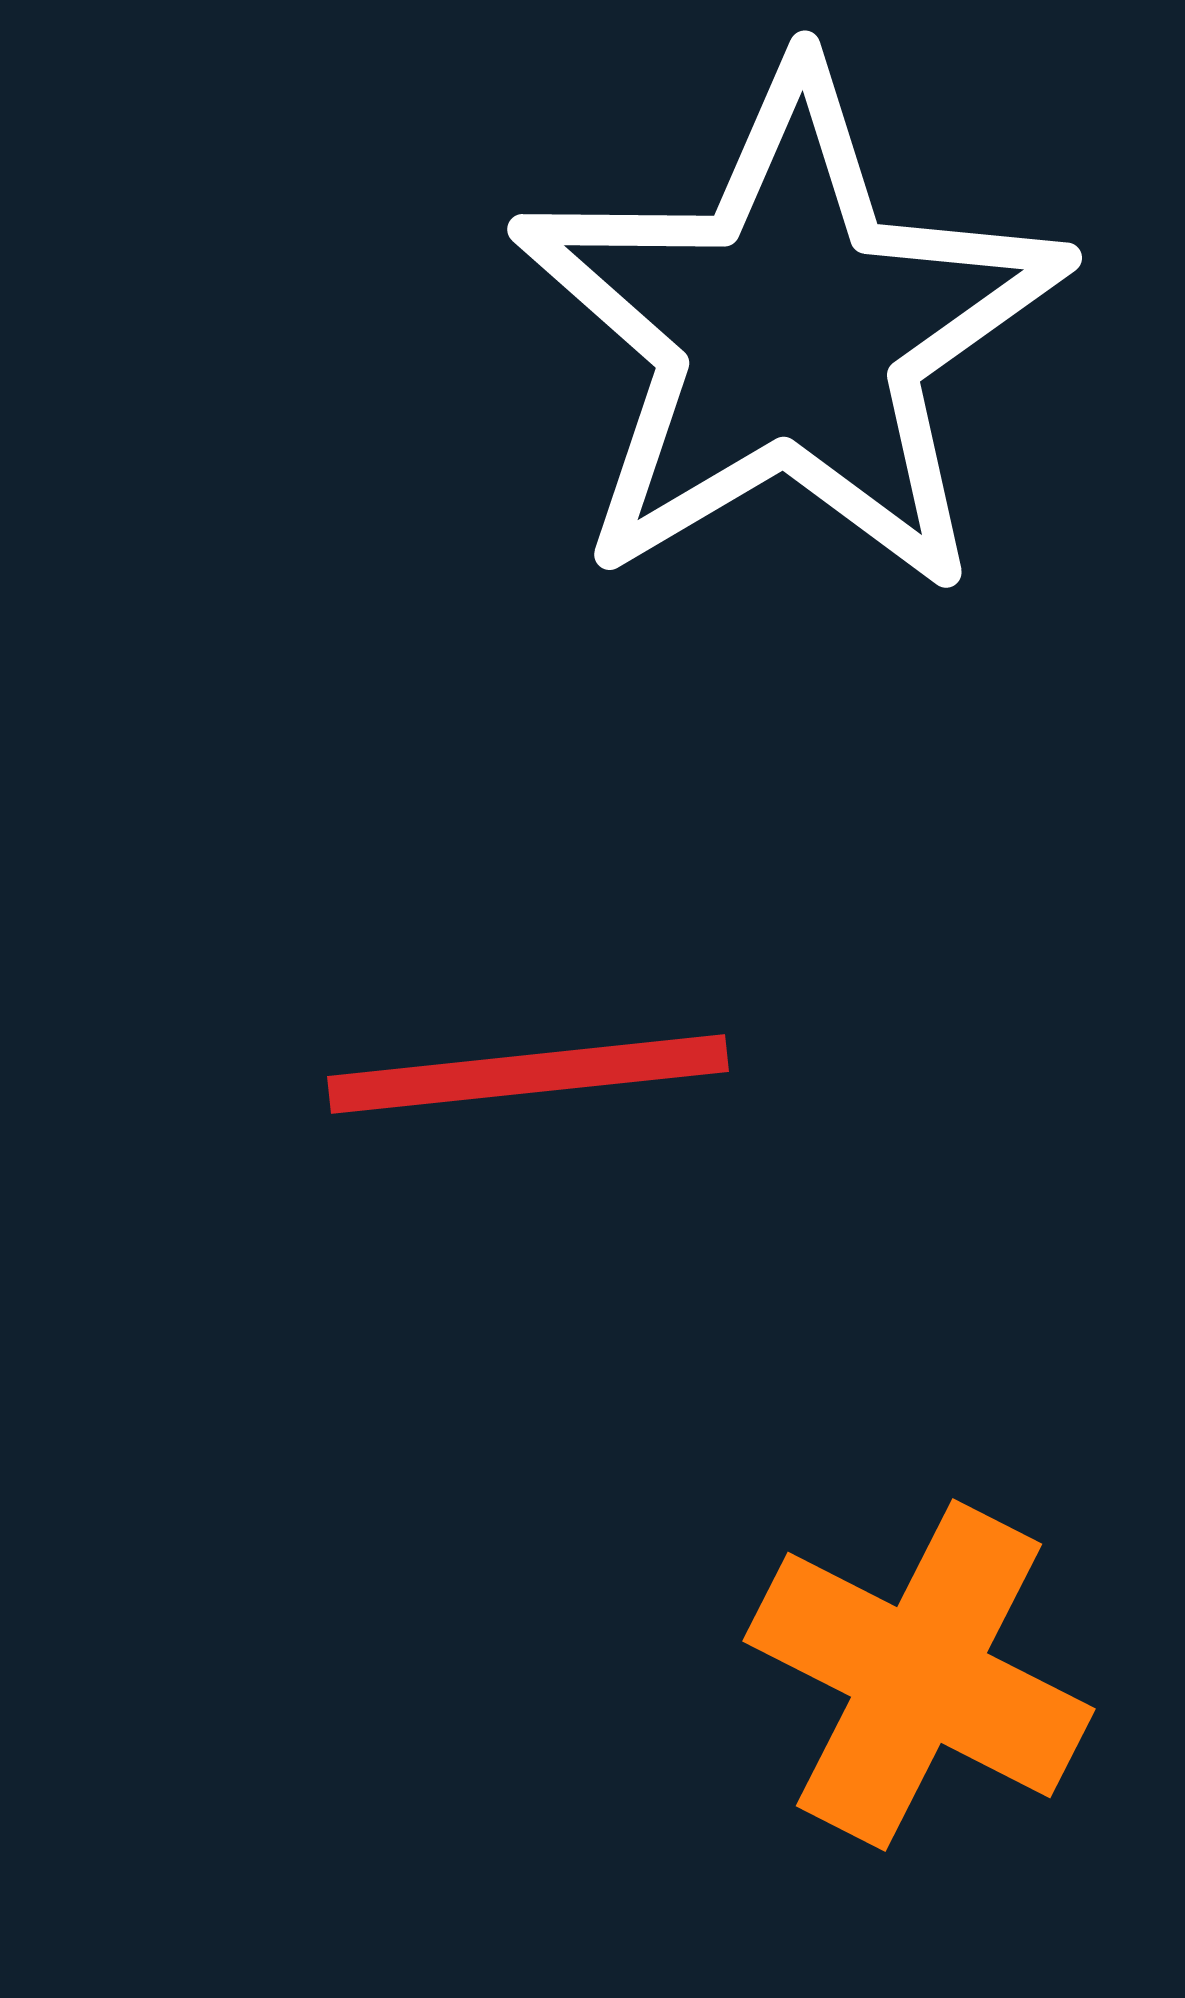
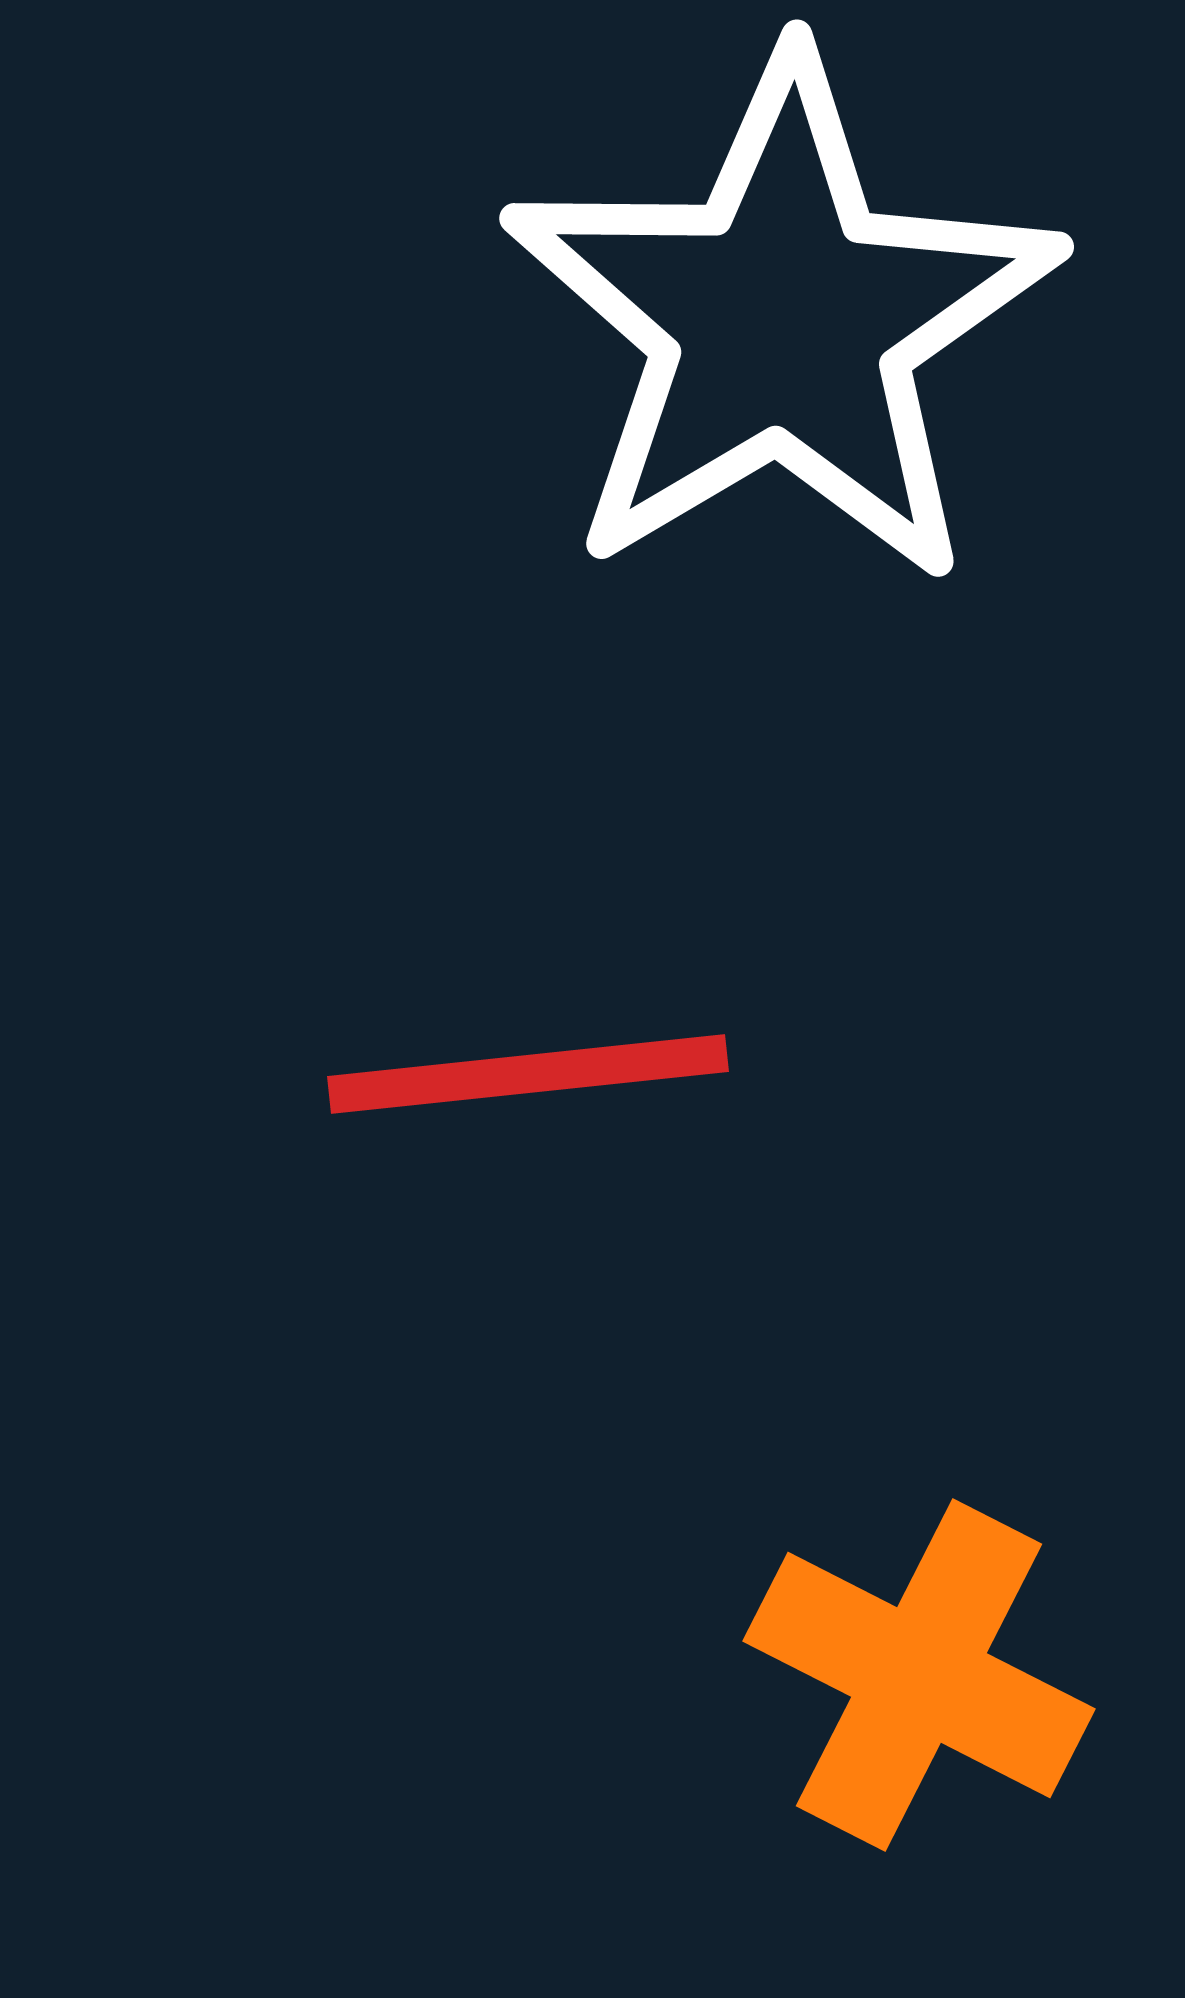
white star: moved 8 px left, 11 px up
